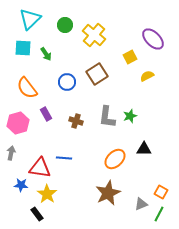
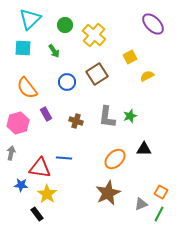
purple ellipse: moved 15 px up
green arrow: moved 8 px right, 3 px up
